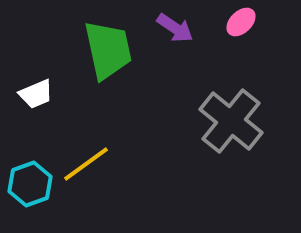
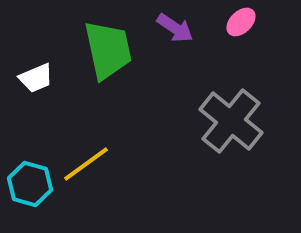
white trapezoid: moved 16 px up
cyan hexagon: rotated 24 degrees counterclockwise
